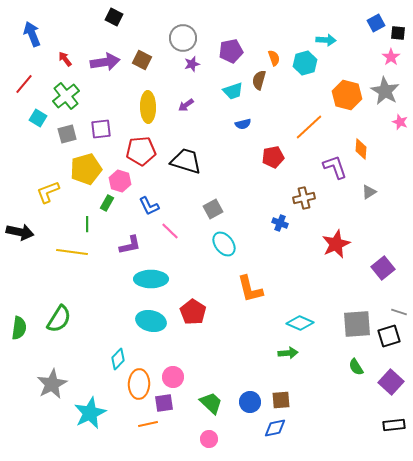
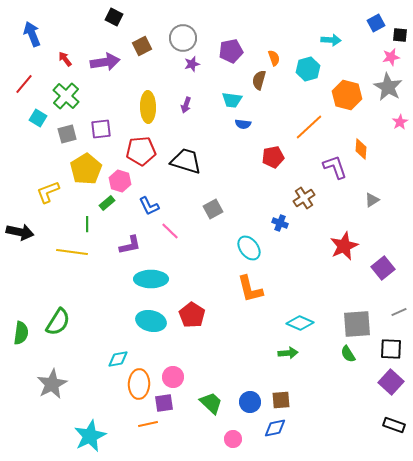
black square at (398, 33): moved 2 px right, 2 px down
cyan arrow at (326, 40): moved 5 px right
pink star at (391, 57): rotated 24 degrees clockwise
brown square at (142, 60): moved 14 px up; rotated 36 degrees clockwise
cyan hexagon at (305, 63): moved 3 px right, 6 px down
cyan trapezoid at (233, 91): moved 1 px left, 9 px down; rotated 25 degrees clockwise
gray star at (385, 91): moved 3 px right, 4 px up
green cross at (66, 96): rotated 8 degrees counterclockwise
purple arrow at (186, 105): rotated 35 degrees counterclockwise
pink star at (400, 122): rotated 21 degrees clockwise
blue semicircle at (243, 124): rotated 21 degrees clockwise
yellow pentagon at (86, 169): rotated 16 degrees counterclockwise
gray triangle at (369, 192): moved 3 px right, 8 px down
brown cross at (304, 198): rotated 20 degrees counterclockwise
green rectangle at (107, 203): rotated 21 degrees clockwise
cyan ellipse at (224, 244): moved 25 px right, 4 px down
red star at (336, 244): moved 8 px right, 2 px down
red pentagon at (193, 312): moved 1 px left, 3 px down
gray line at (399, 312): rotated 42 degrees counterclockwise
green semicircle at (59, 319): moved 1 px left, 3 px down
green semicircle at (19, 328): moved 2 px right, 5 px down
black square at (389, 336): moved 2 px right, 13 px down; rotated 20 degrees clockwise
cyan diamond at (118, 359): rotated 35 degrees clockwise
green semicircle at (356, 367): moved 8 px left, 13 px up
cyan star at (90, 413): moved 23 px down
black rectangle at (394, 425): rotated 25 degrees clockwise
pink circle at (209, 439): moved 24 px right
